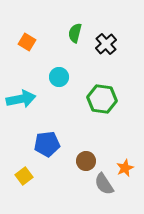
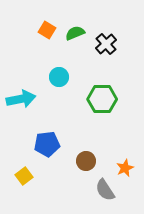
green semicircle: rotated 54 degrees clockwise
orange square: moved 20 px right, 12 px up
green hexagon: rotated 8 degrees counterclockwise
gray semicircle: moved 1 px right, 6 px down
